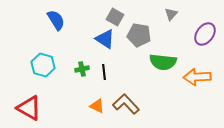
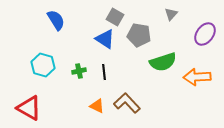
green semicircle: rotated 24 degrees counterclockwise
green cross: moved 3 px left, 2 px down
brown L-shape: moved 1 px right, 1 px up
